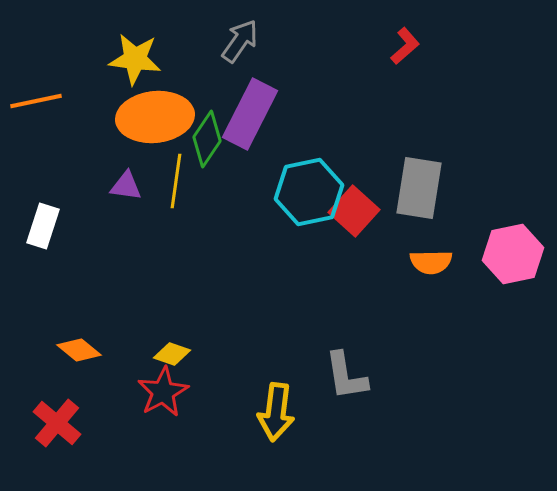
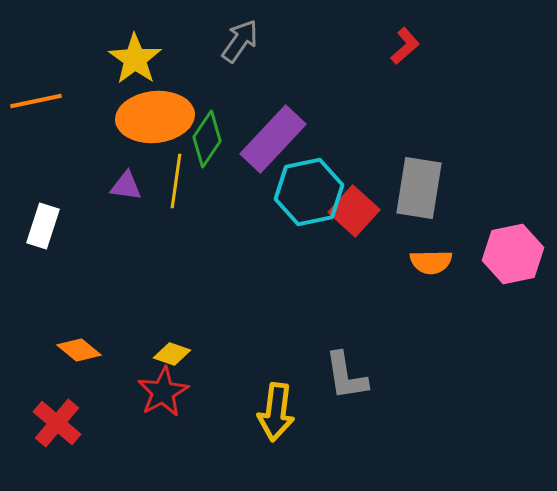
yellow star: rotated 28 degrees clockwise
purple rectangle: moved 23 px right, 25 px down; rotated 16 degrees clockwise
